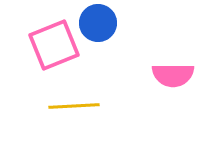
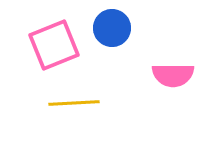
blue circle: moved 14 px right, 5 px down
yellow line: moved 3 px up
